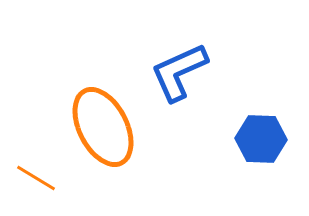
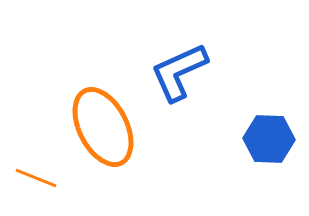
blue hexagon: moved 8 px right
orange line: rotated 9 degrees counterclockwise
